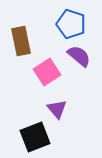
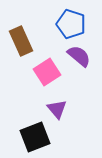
brown rectangle: rotated 12 degrees counterclockwise
